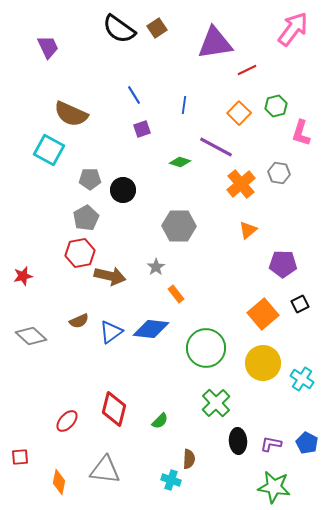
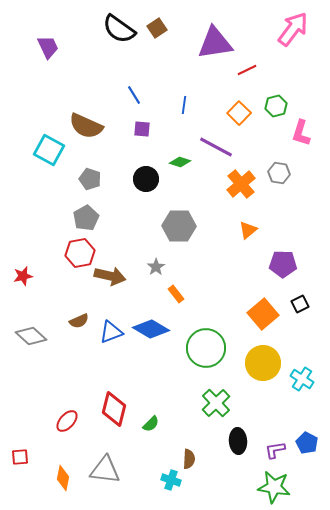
brown semicircle at (71, 114): moved 15 px right, 12 px down
purple square at (142, 129): rotated 24 degrees clockwise
gray pentagon at (90, 179): rotated 20 degrees clockwise
black circle at (123, 190): moved 23 px right, 11 px up
blue diamond at (151, 329): rotated 24 degrees clockwise
blue triangle at (111, 332): rotated 15 degrees clockwise
green semicircle at (160, 421): moved 9 px left, 3 px down
purple L-shape at (271, 444): moved 4 px right, 6 px down; rotated 20 degrees counterclockwise
orange diamond at (59, 482): moved 4 px right, 4 px up
